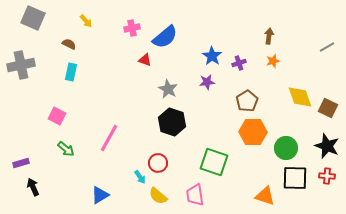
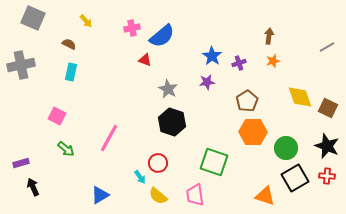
blue semicircle: moved 3 px left, 1 px up
black square: rotated 32 degrees counterclockwise
